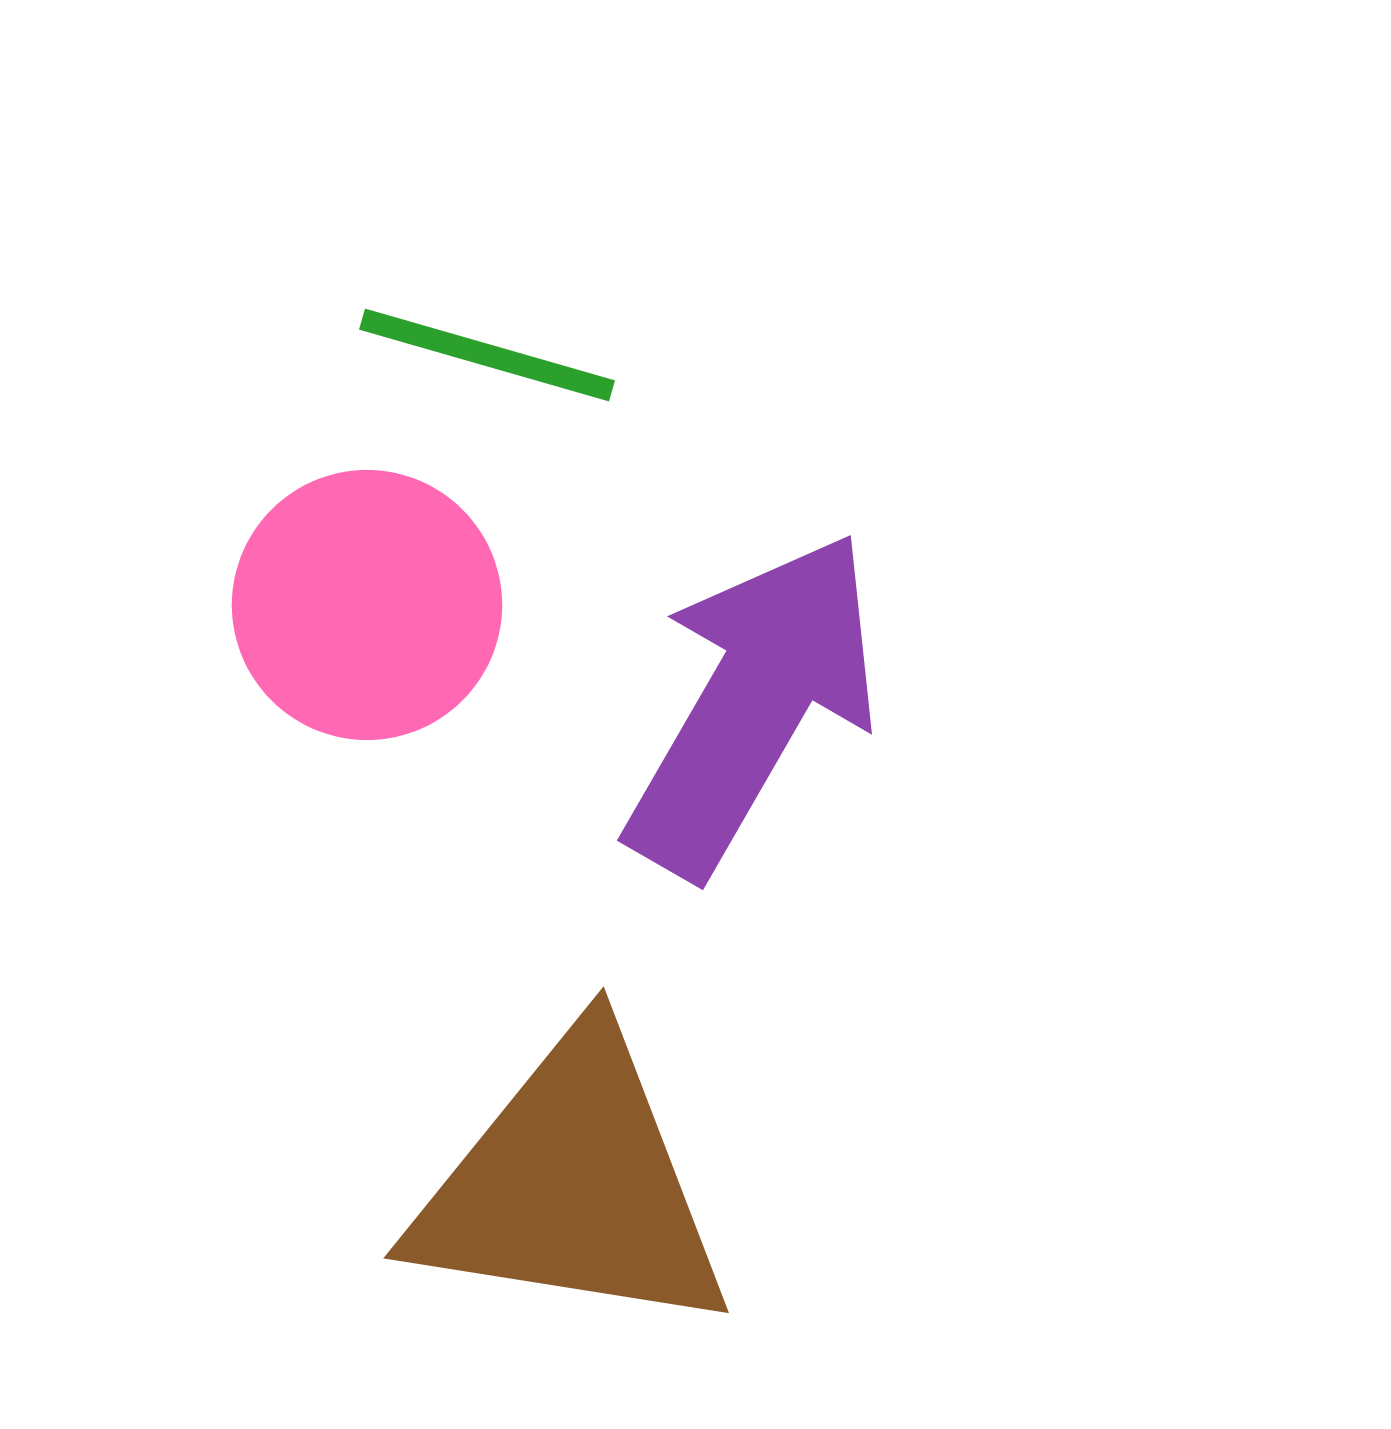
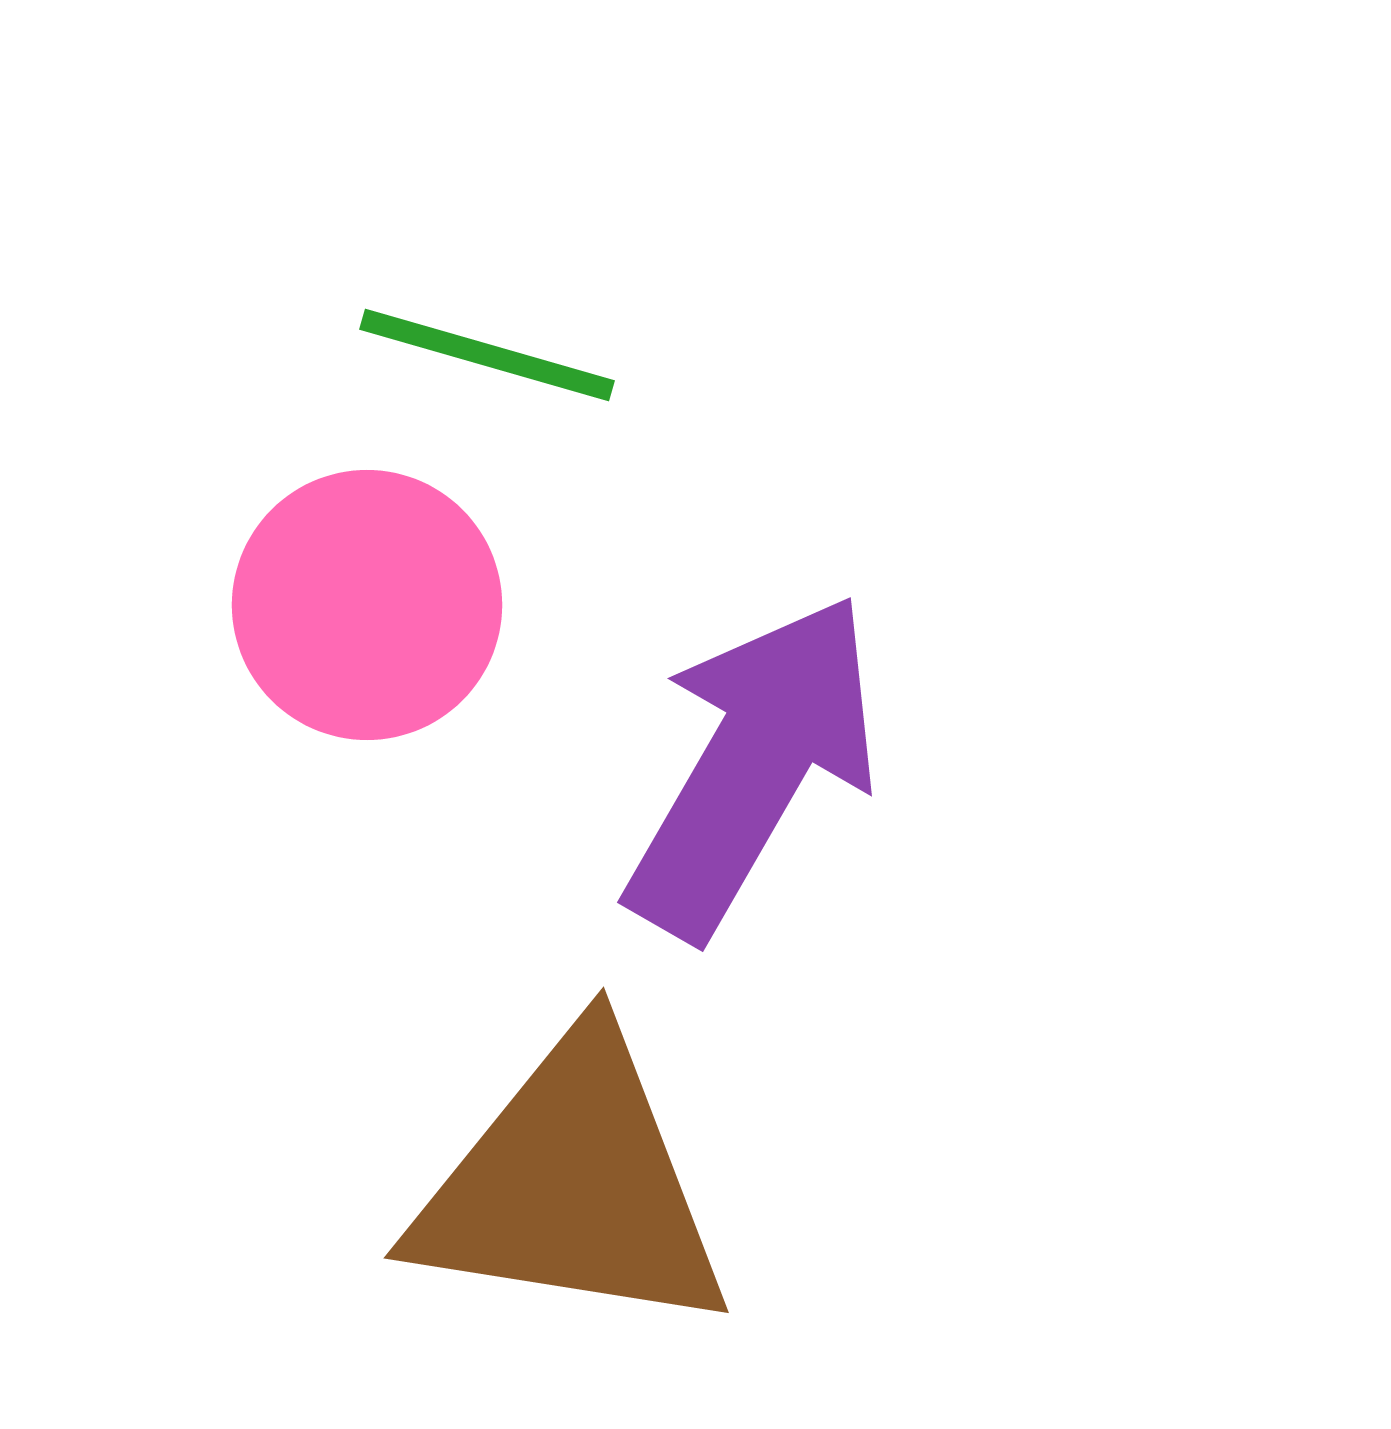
purple arrow: moved 62 px down
